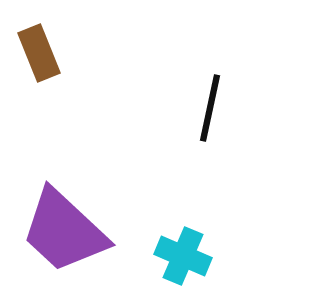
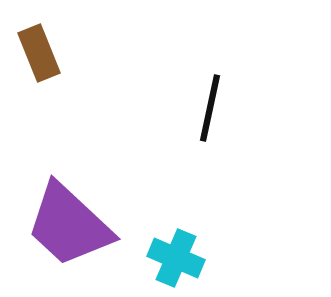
purple trapezoid: moved 5 px right, 6 px up
cyan cross: moved 7 px left, 2 px down
